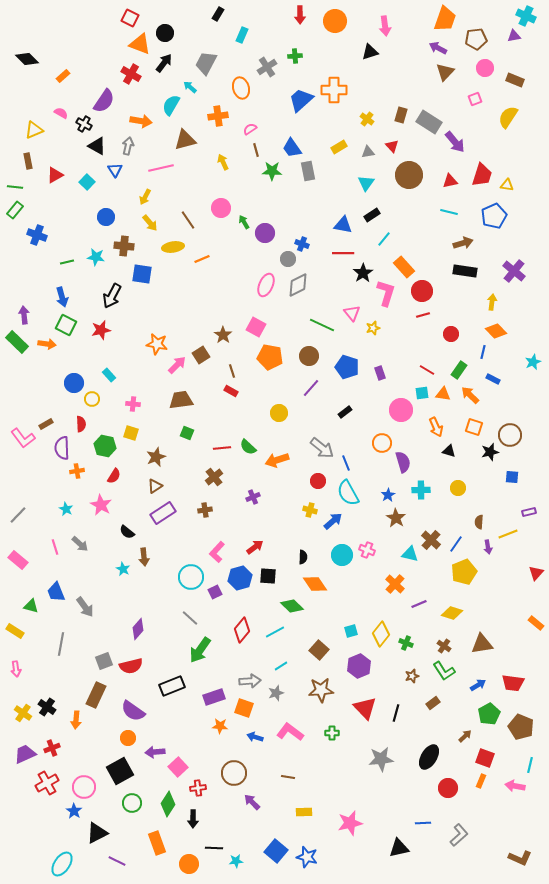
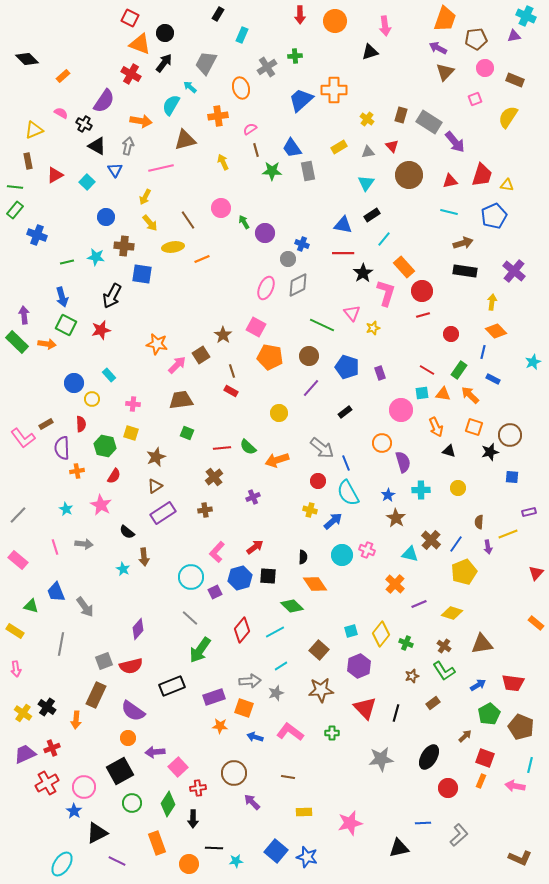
pink ellipse at (266, 285): moved 3 px down
gray arrow at (80, 544): moved 4 px right; rotated 36 degrees counterclockwise
